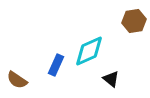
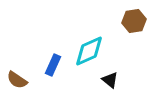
blue rectangle: moved 3 px left
black triangle: moved 1 px left, 1 px down
